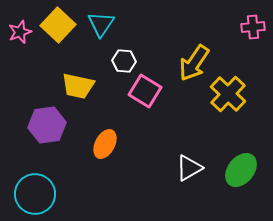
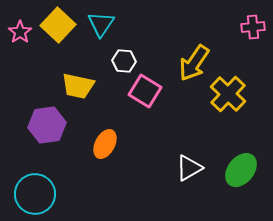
pink star: rotated 15 degrees counterclockwise
